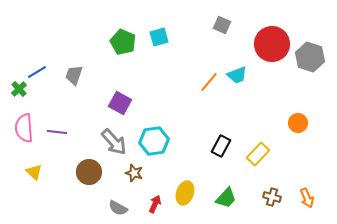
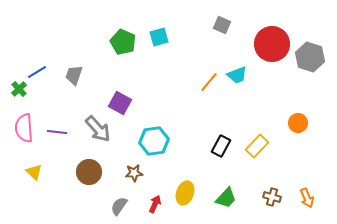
gray arrow: moved 16 px left, 13 px up
yellow rectangle: moved 1 px left, 8 px up
brown star: rotated 24 degrees counterclockwise
gray semicircle: moved 1 px right, 2 px up; rotated 96 degrees clockwise
